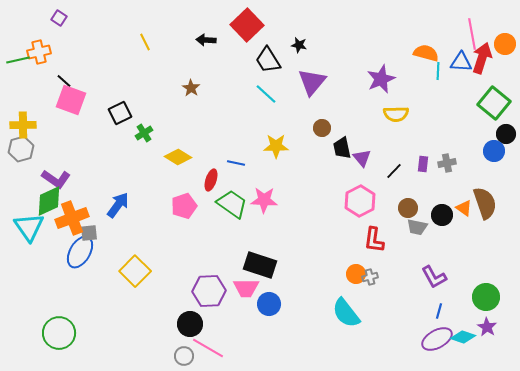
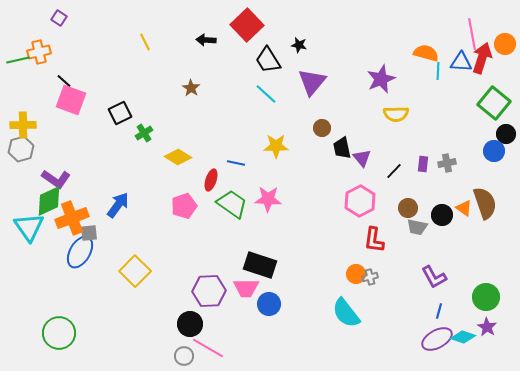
pink star at (264, 200): moved 4 px right, 1 px up
